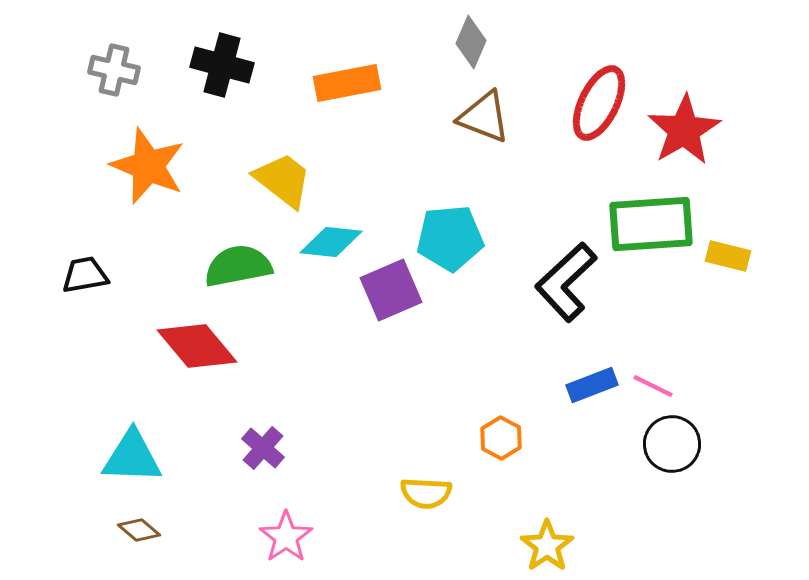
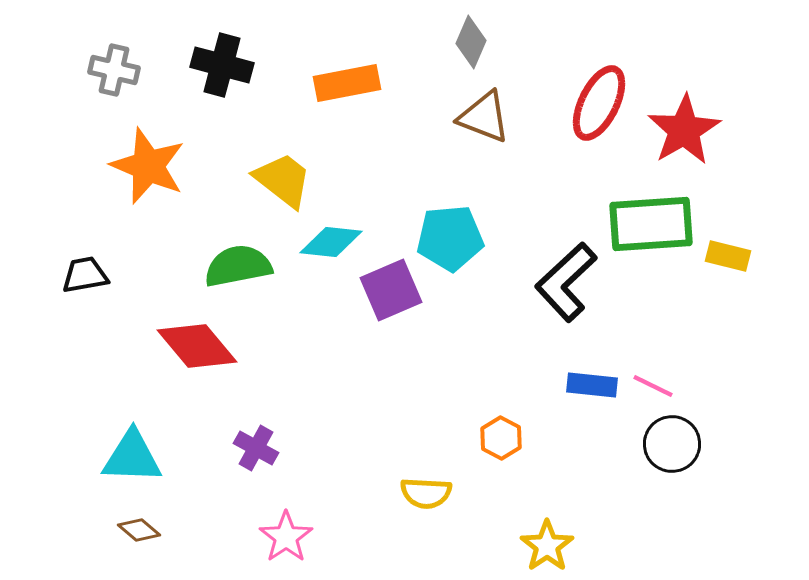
blue rectangle: rotated 27 degrees clockwise
purple cross: moved 7 px left; rotated 12 degrees counterclockwise
